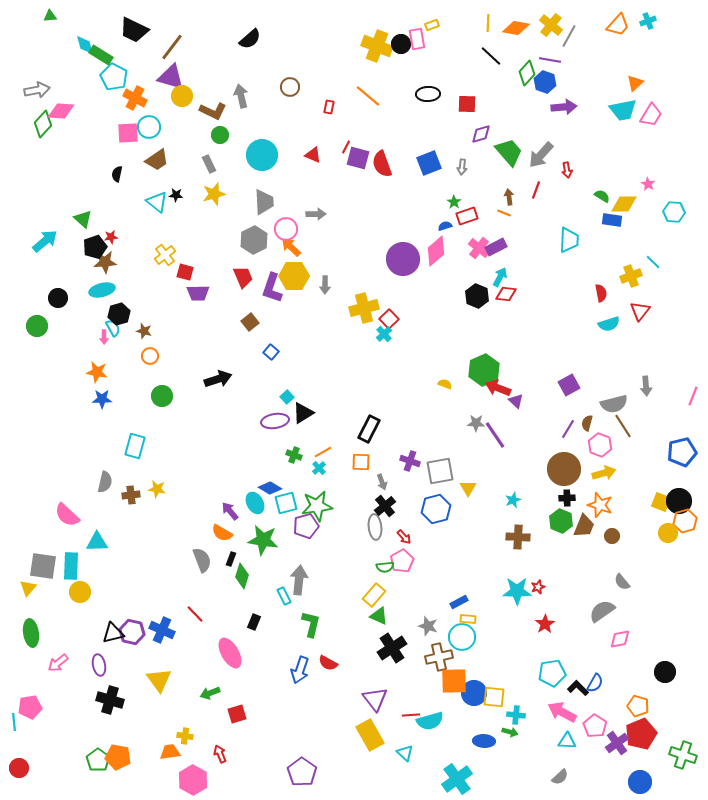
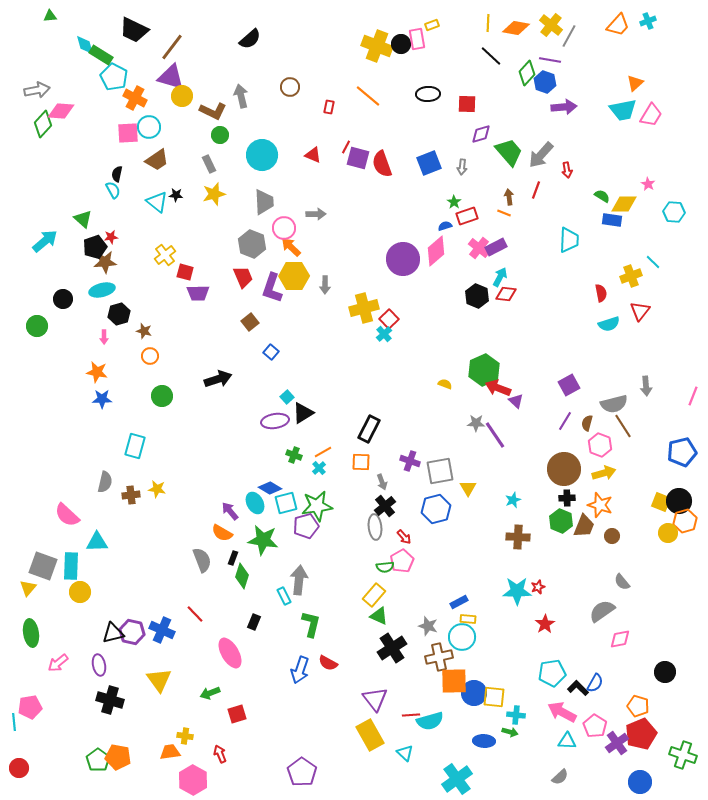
pink circle at (286, 229): moved 2 px left, 1 px up
gray hexagon at (254, 240): moved 2 px left, 4 px down; rotated 12 degrees counterclockwise
black circle at (58, 298): moved 5 px right, 1 px down
cyan semicircle at (113, 328): moved 138 px up
purple line at (568, 429): moved 3 px left, 8 px up
black rectangle at (231, 559): moved 2 px right, 1 px up
gray square at (43, 566): rotated 12 degrees clockwise
